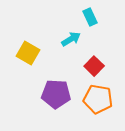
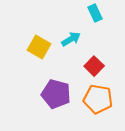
cyan rectangle: moved 5 px right, 4 px up
yellow square: moved 11 px right, 6 px up
purple pentagon: rotated 12 degrees clockwise
